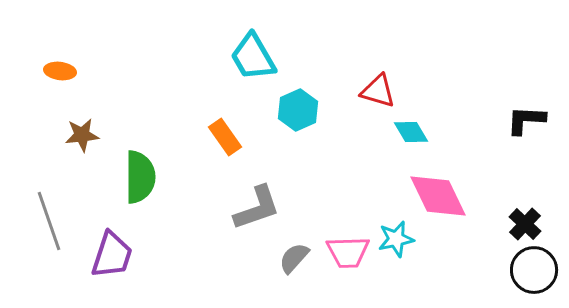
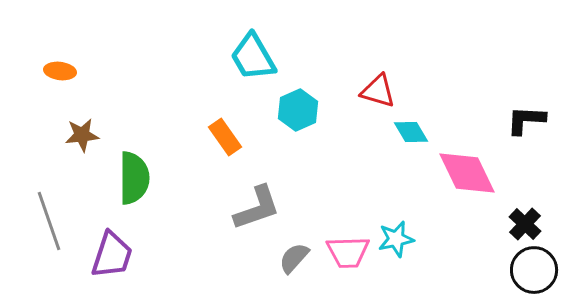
green semicircle: moved 6 px left, 1 px down
pink diamond: moved 29 px right, 23 px up
